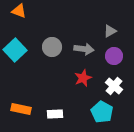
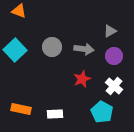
red star: moved 1 px left, 1 px down
